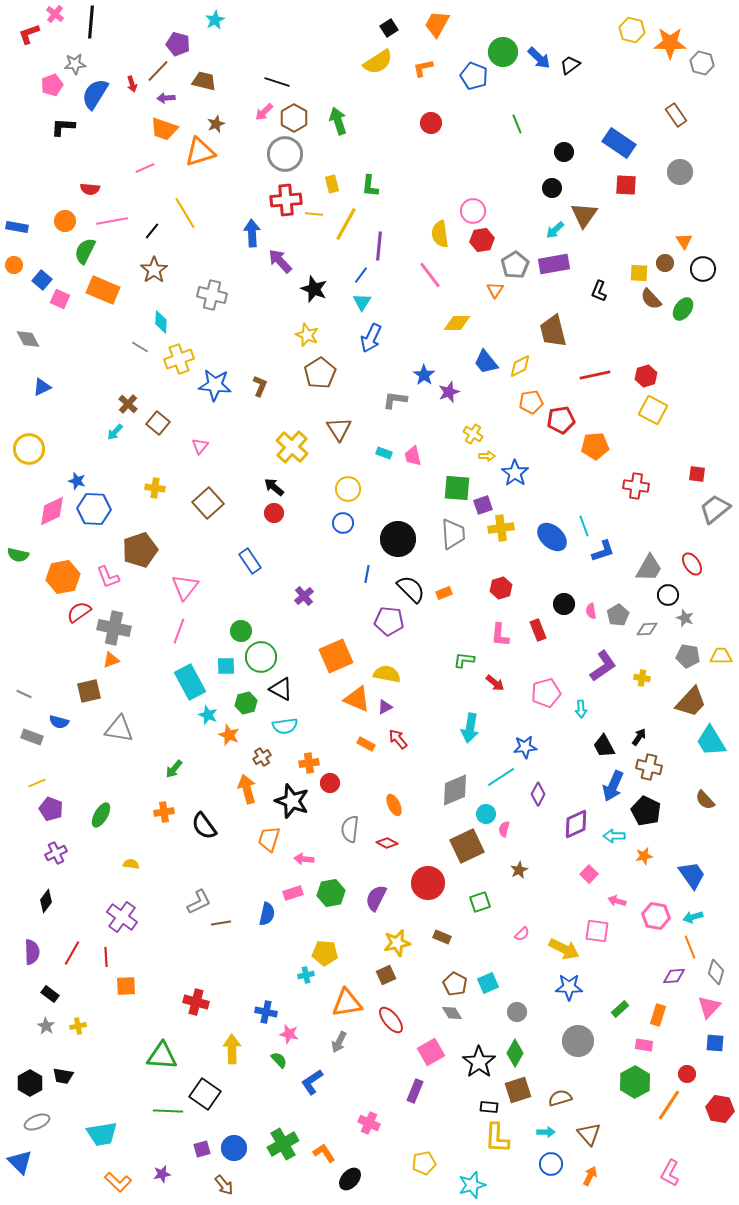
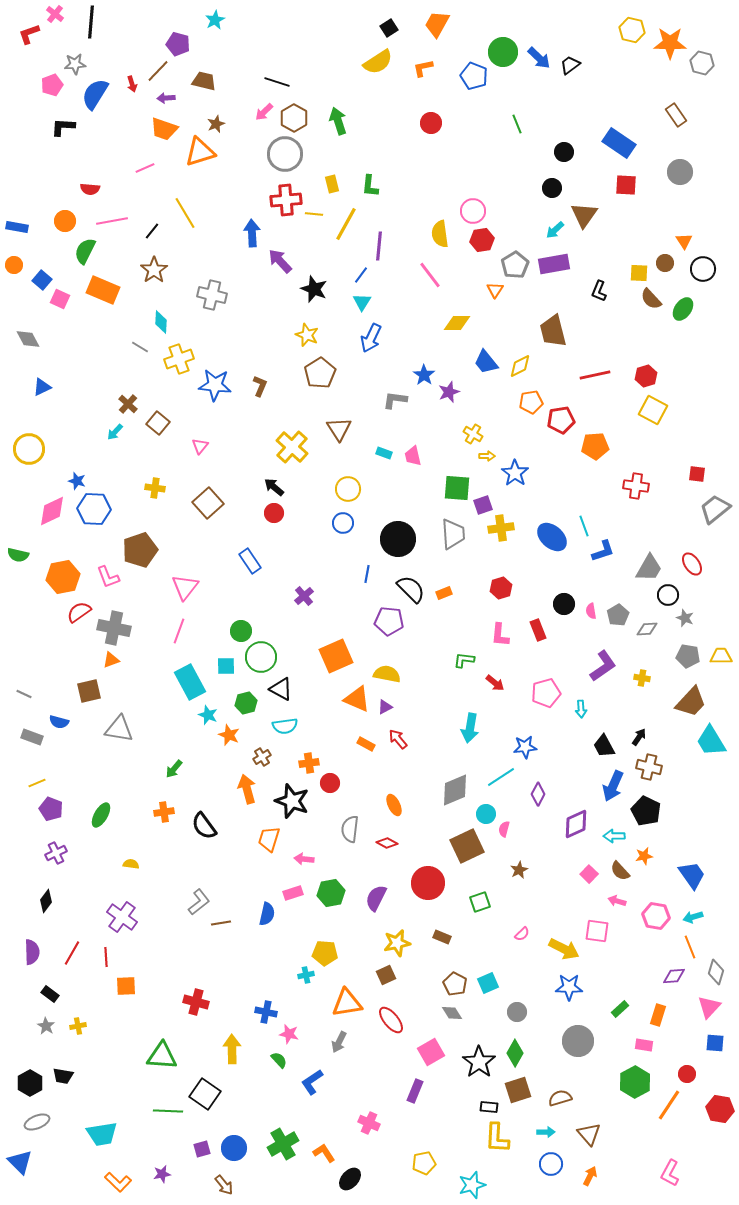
brown semicircle at (705, 800): moved 85 px left, 71 px down
gray L-shape at (199, 902): rotated 12 degrees counterclockwise
